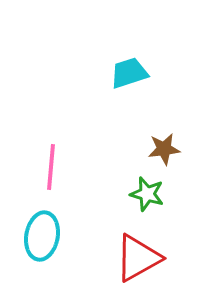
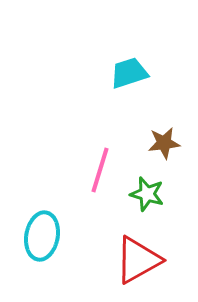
brown star: moved 6 px up
pink line: moved 49 px right, 3 px down; rotated 12 degrees clockwise
red triangle: moved 2 px down
